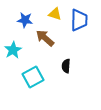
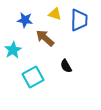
black semicircle: rotated 32 degrees counterclockwise
